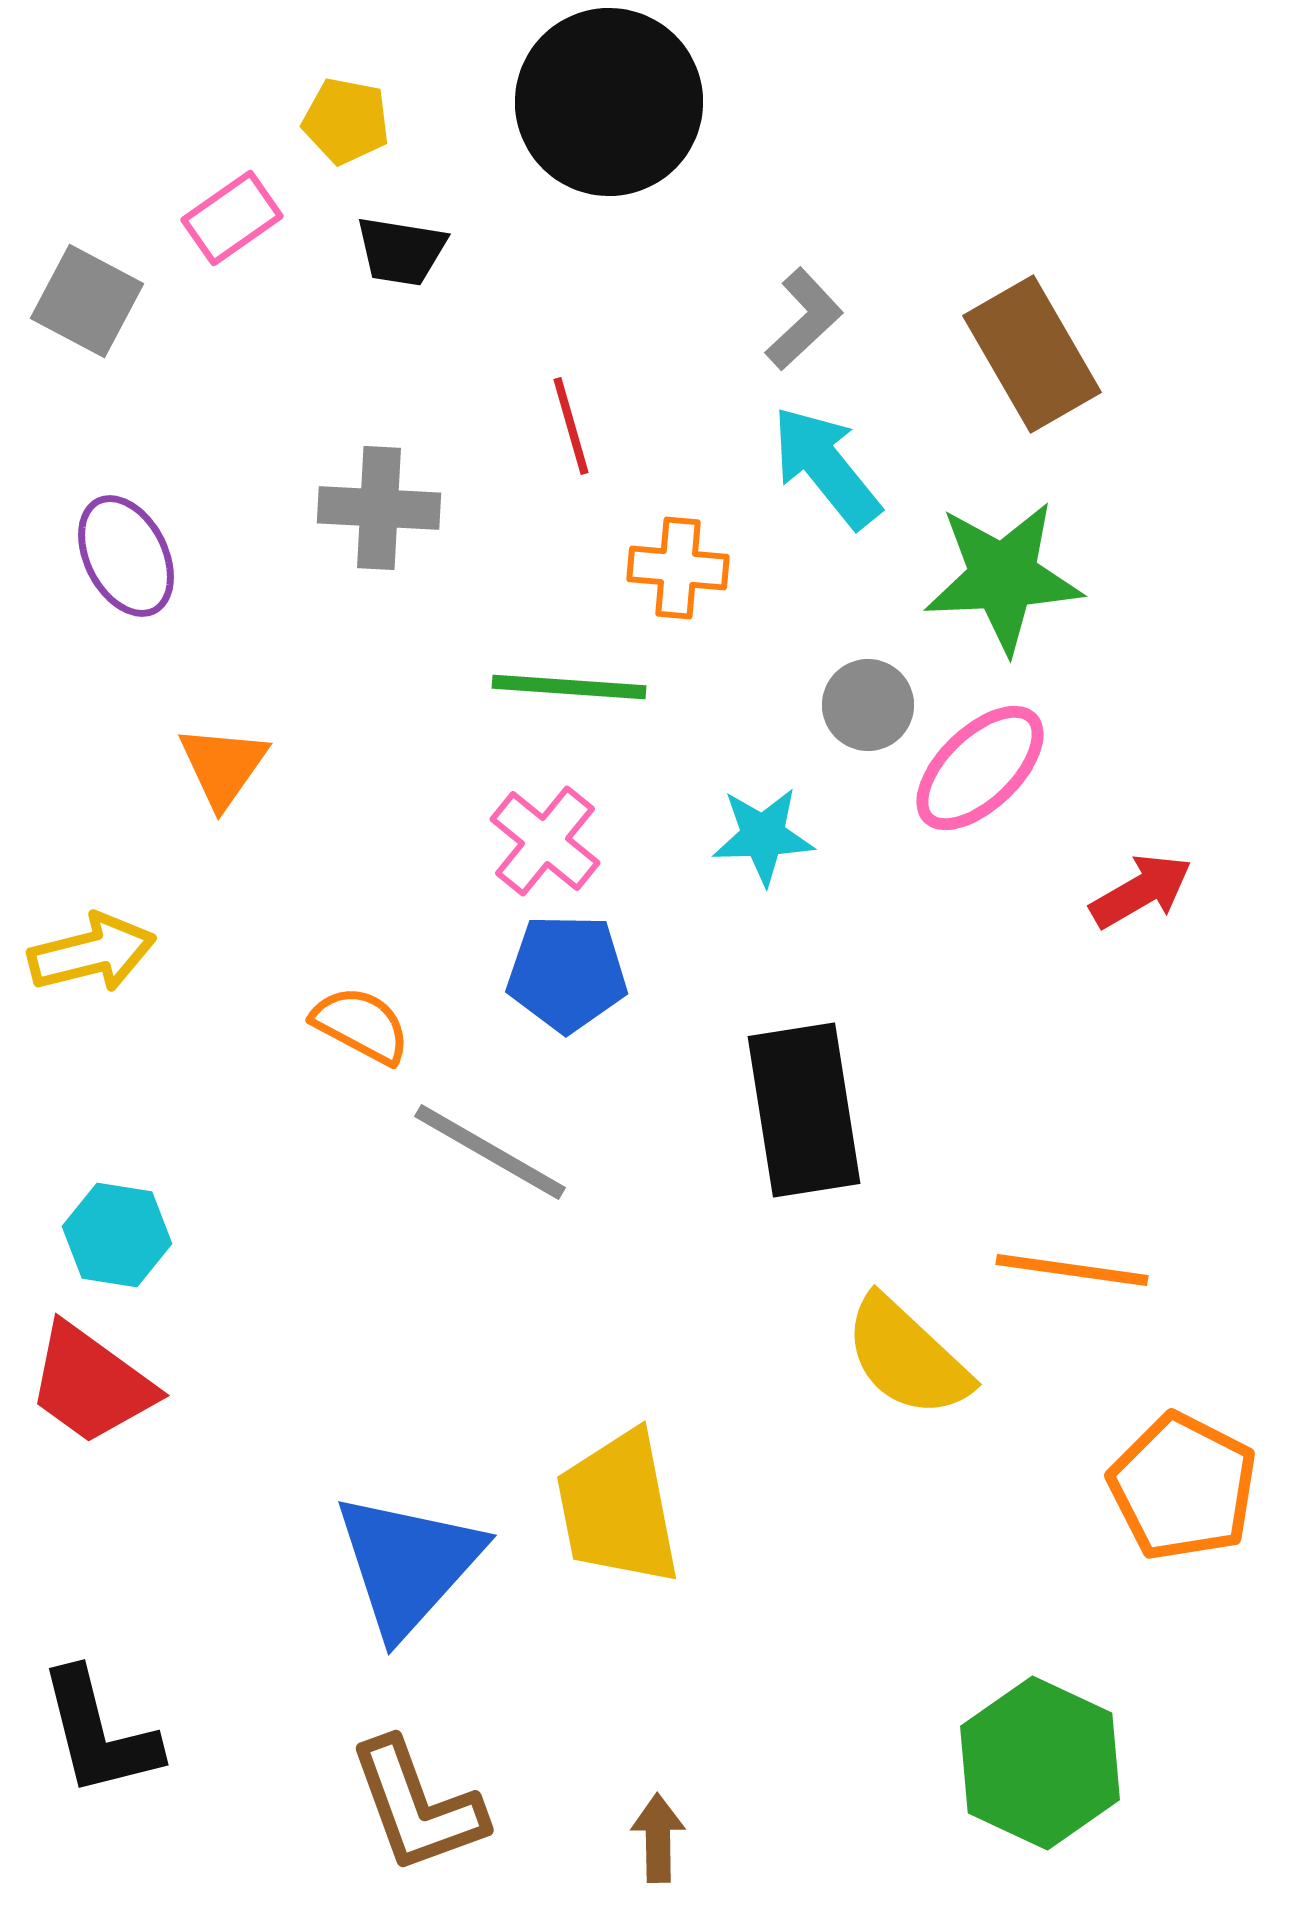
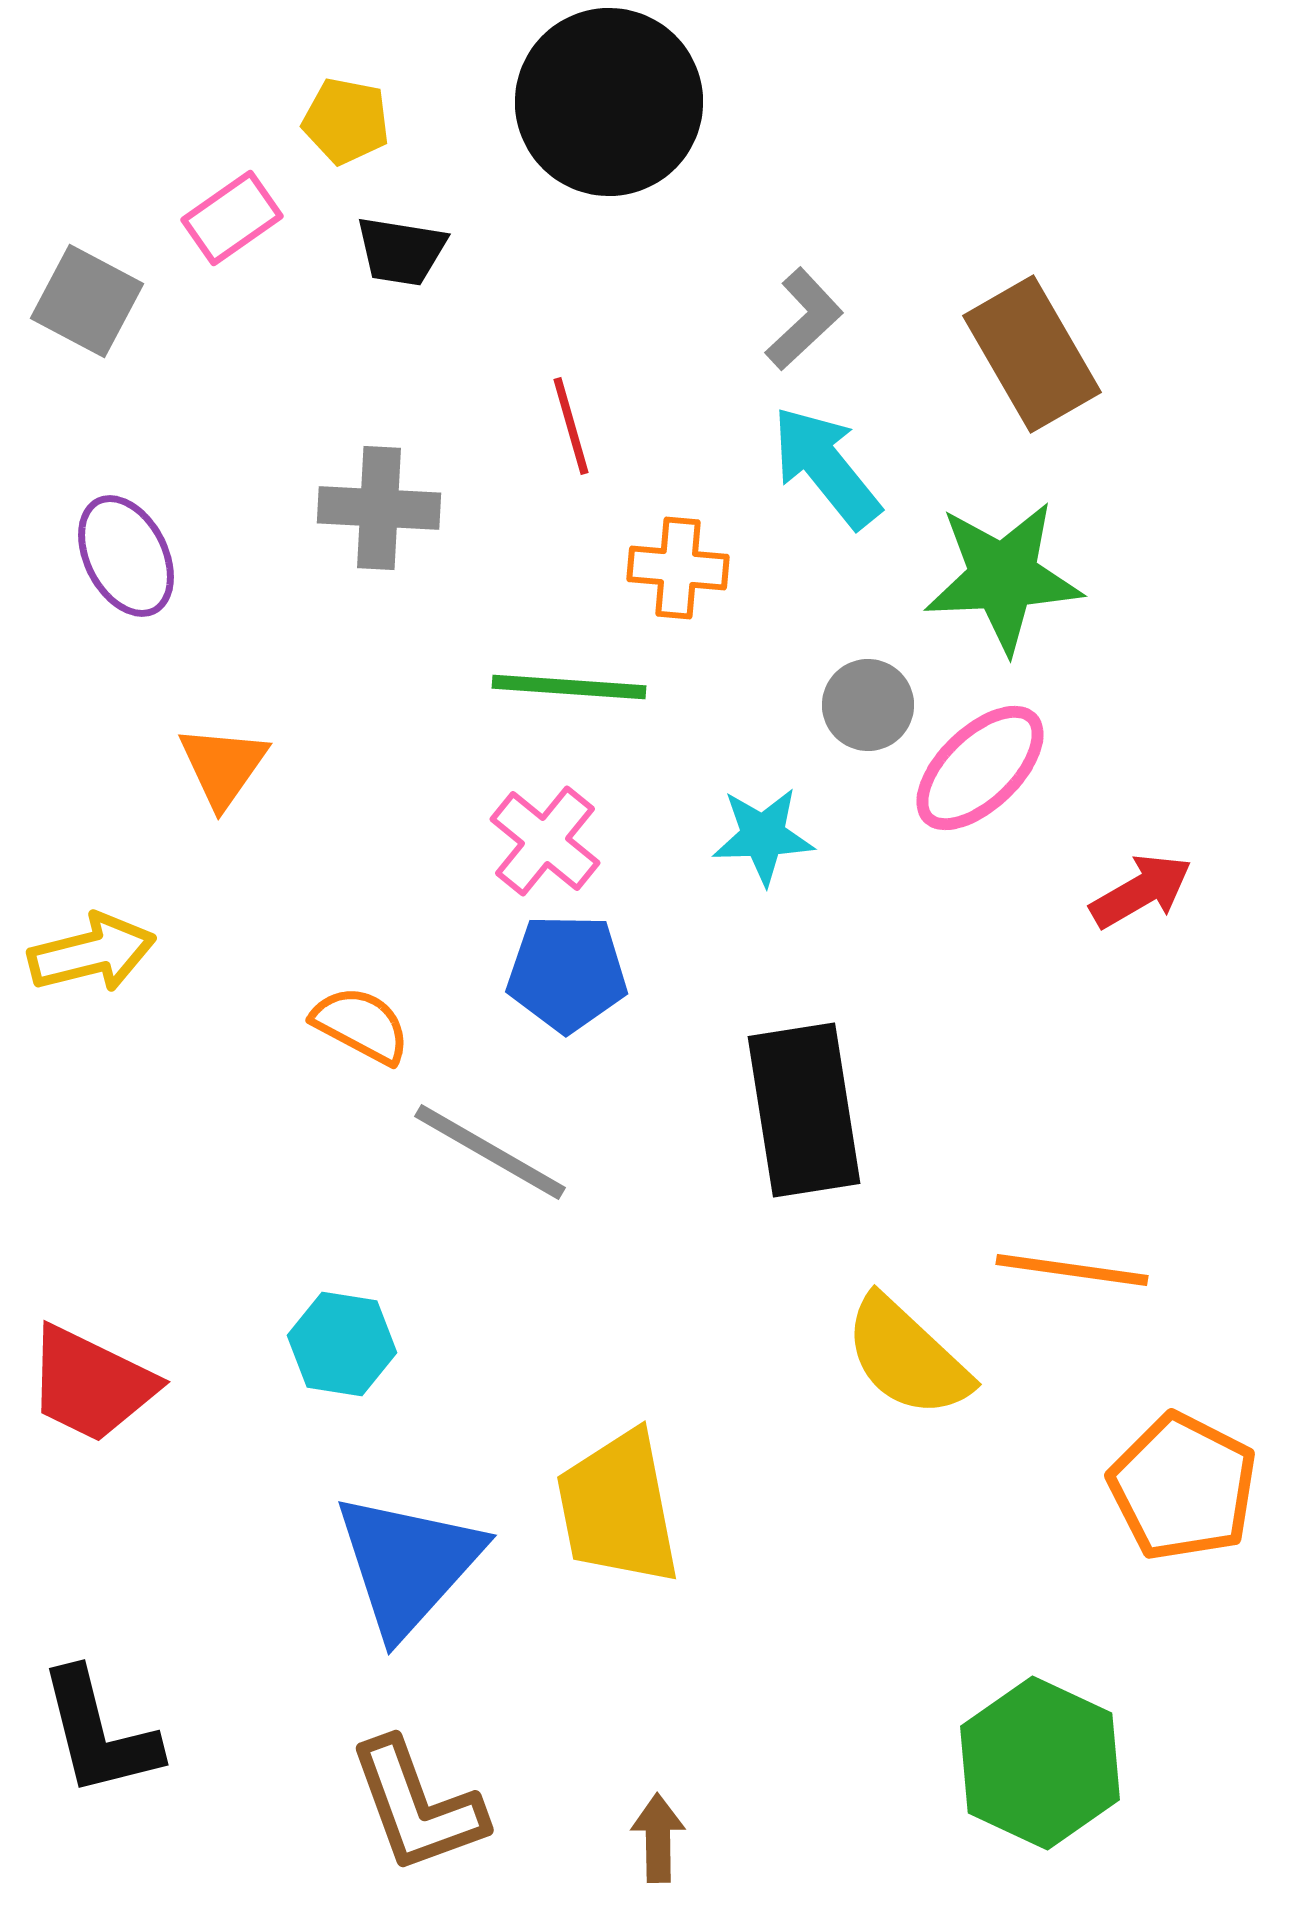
cyan hexagon: moved 225 px right, 109 px down
red trapezoid: rotated 10 degrees counterclockwise
